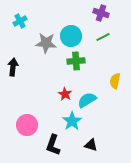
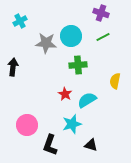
green cross: moved 2 px right, 4 px down
cyan star: moved 3 px down; rotated 18 degrees clockwise
black L-shape: moved 3 px left
